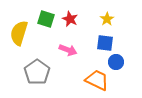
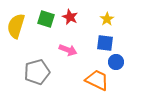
red star: moved 2 px up
yellow semicircle: moved 3 px left, 7 px up
gray pentagon: rotated 20 degrees clockwise
